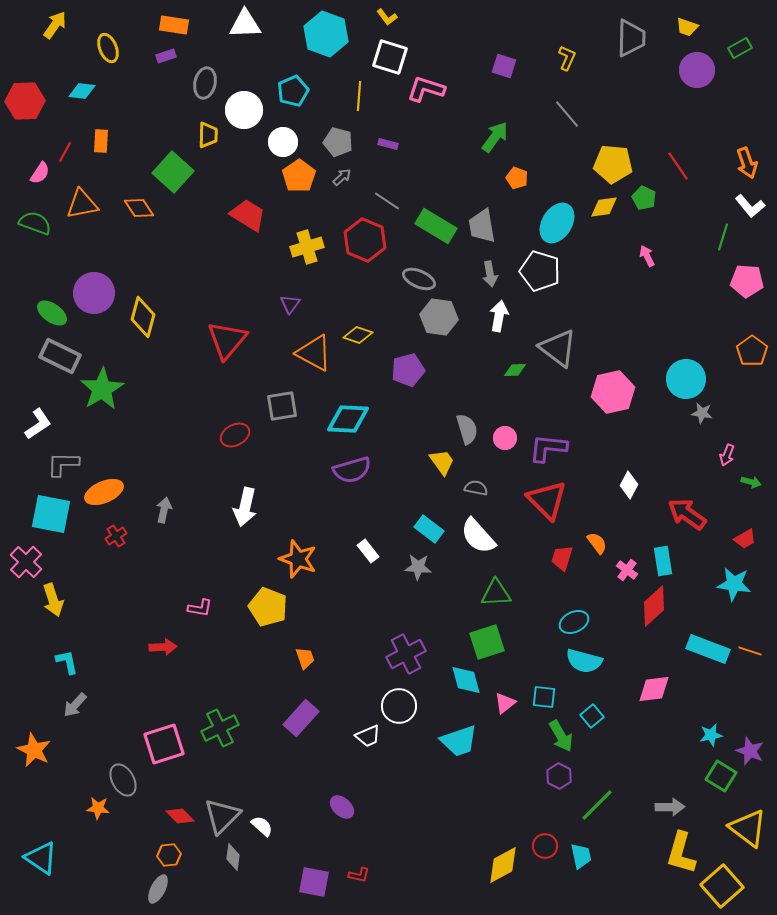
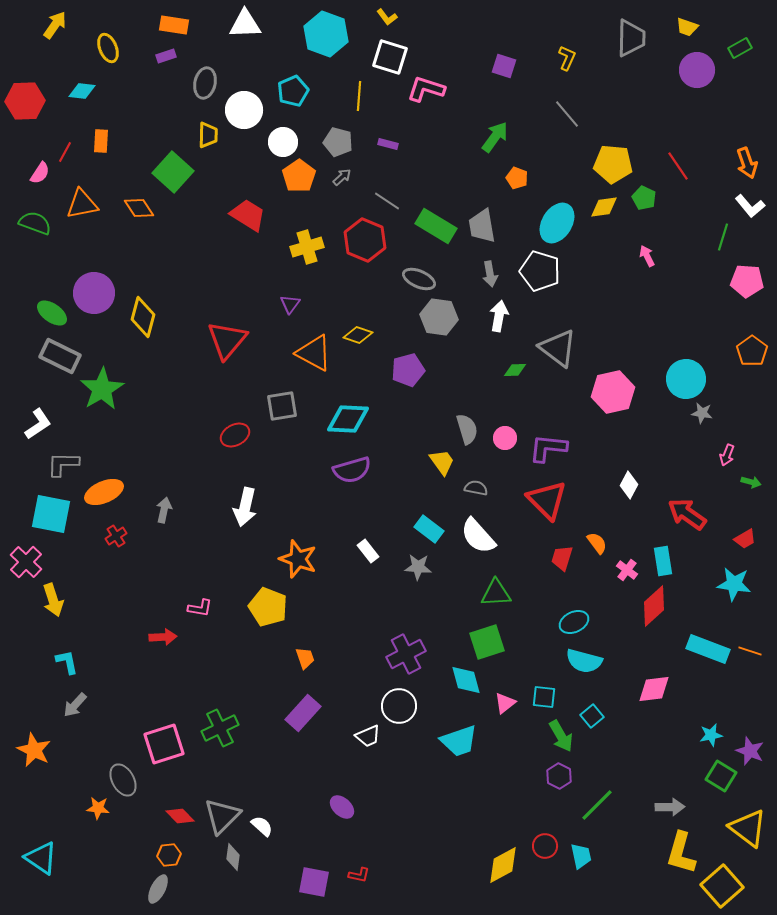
red arrow at (163, 647): moved 10 px up
purple rectangle at (301, 718): moved 2 px right, 5 px up
